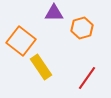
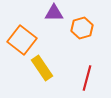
orange square: moved 1 px right, 1 px up
yellow rectangle: moved 1 px right, 1 px down
red line: rotated 20 degrees counterclockwise
